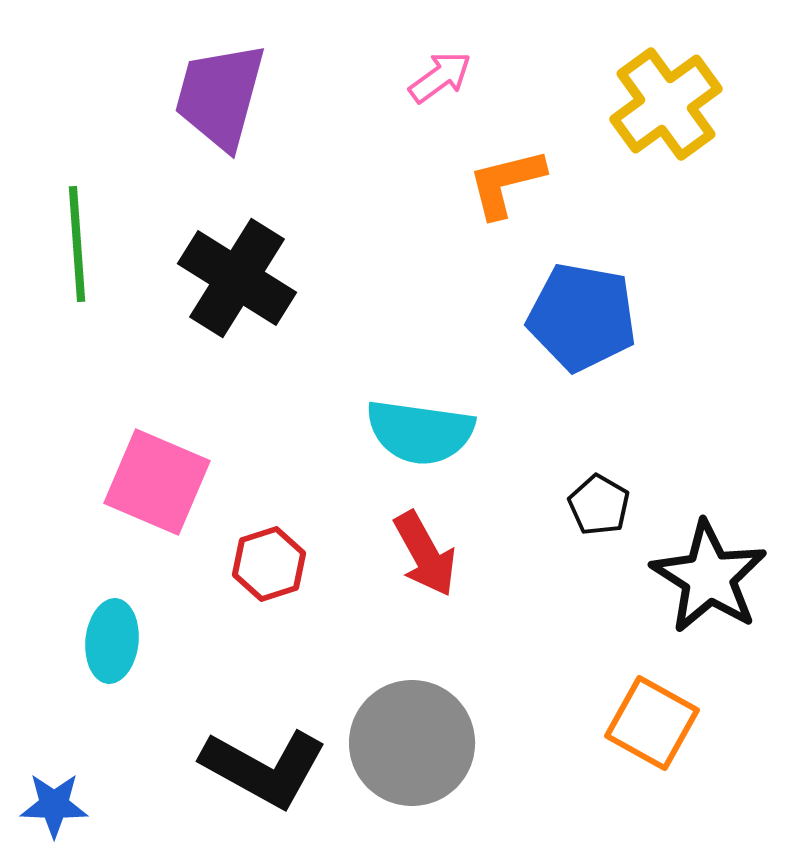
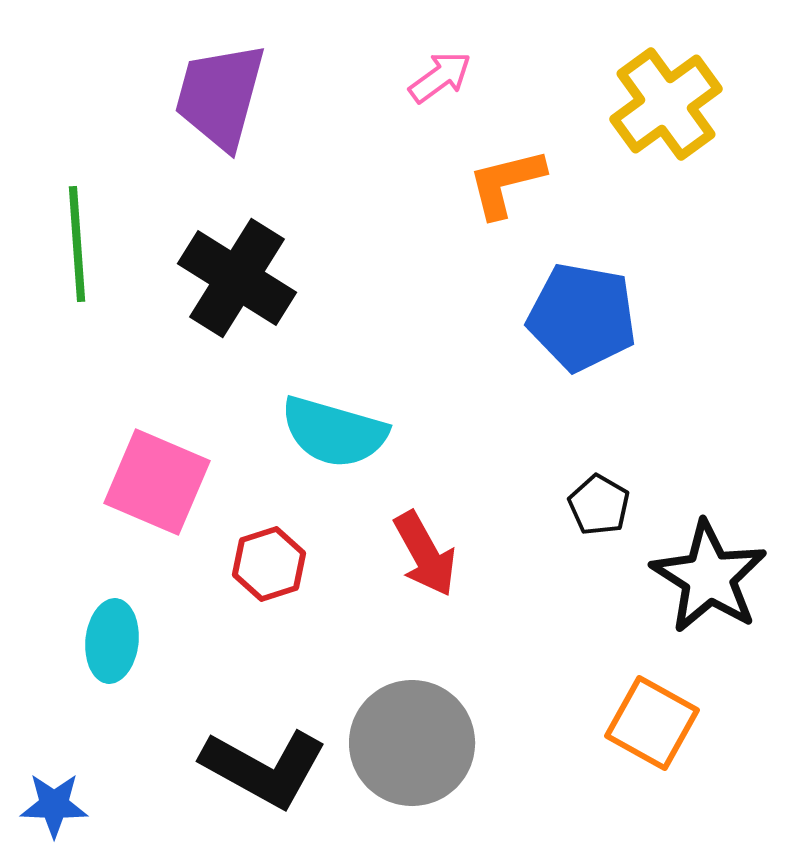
cyan semicircle: moved 86 px left; rotated 8 degrees clockwise
